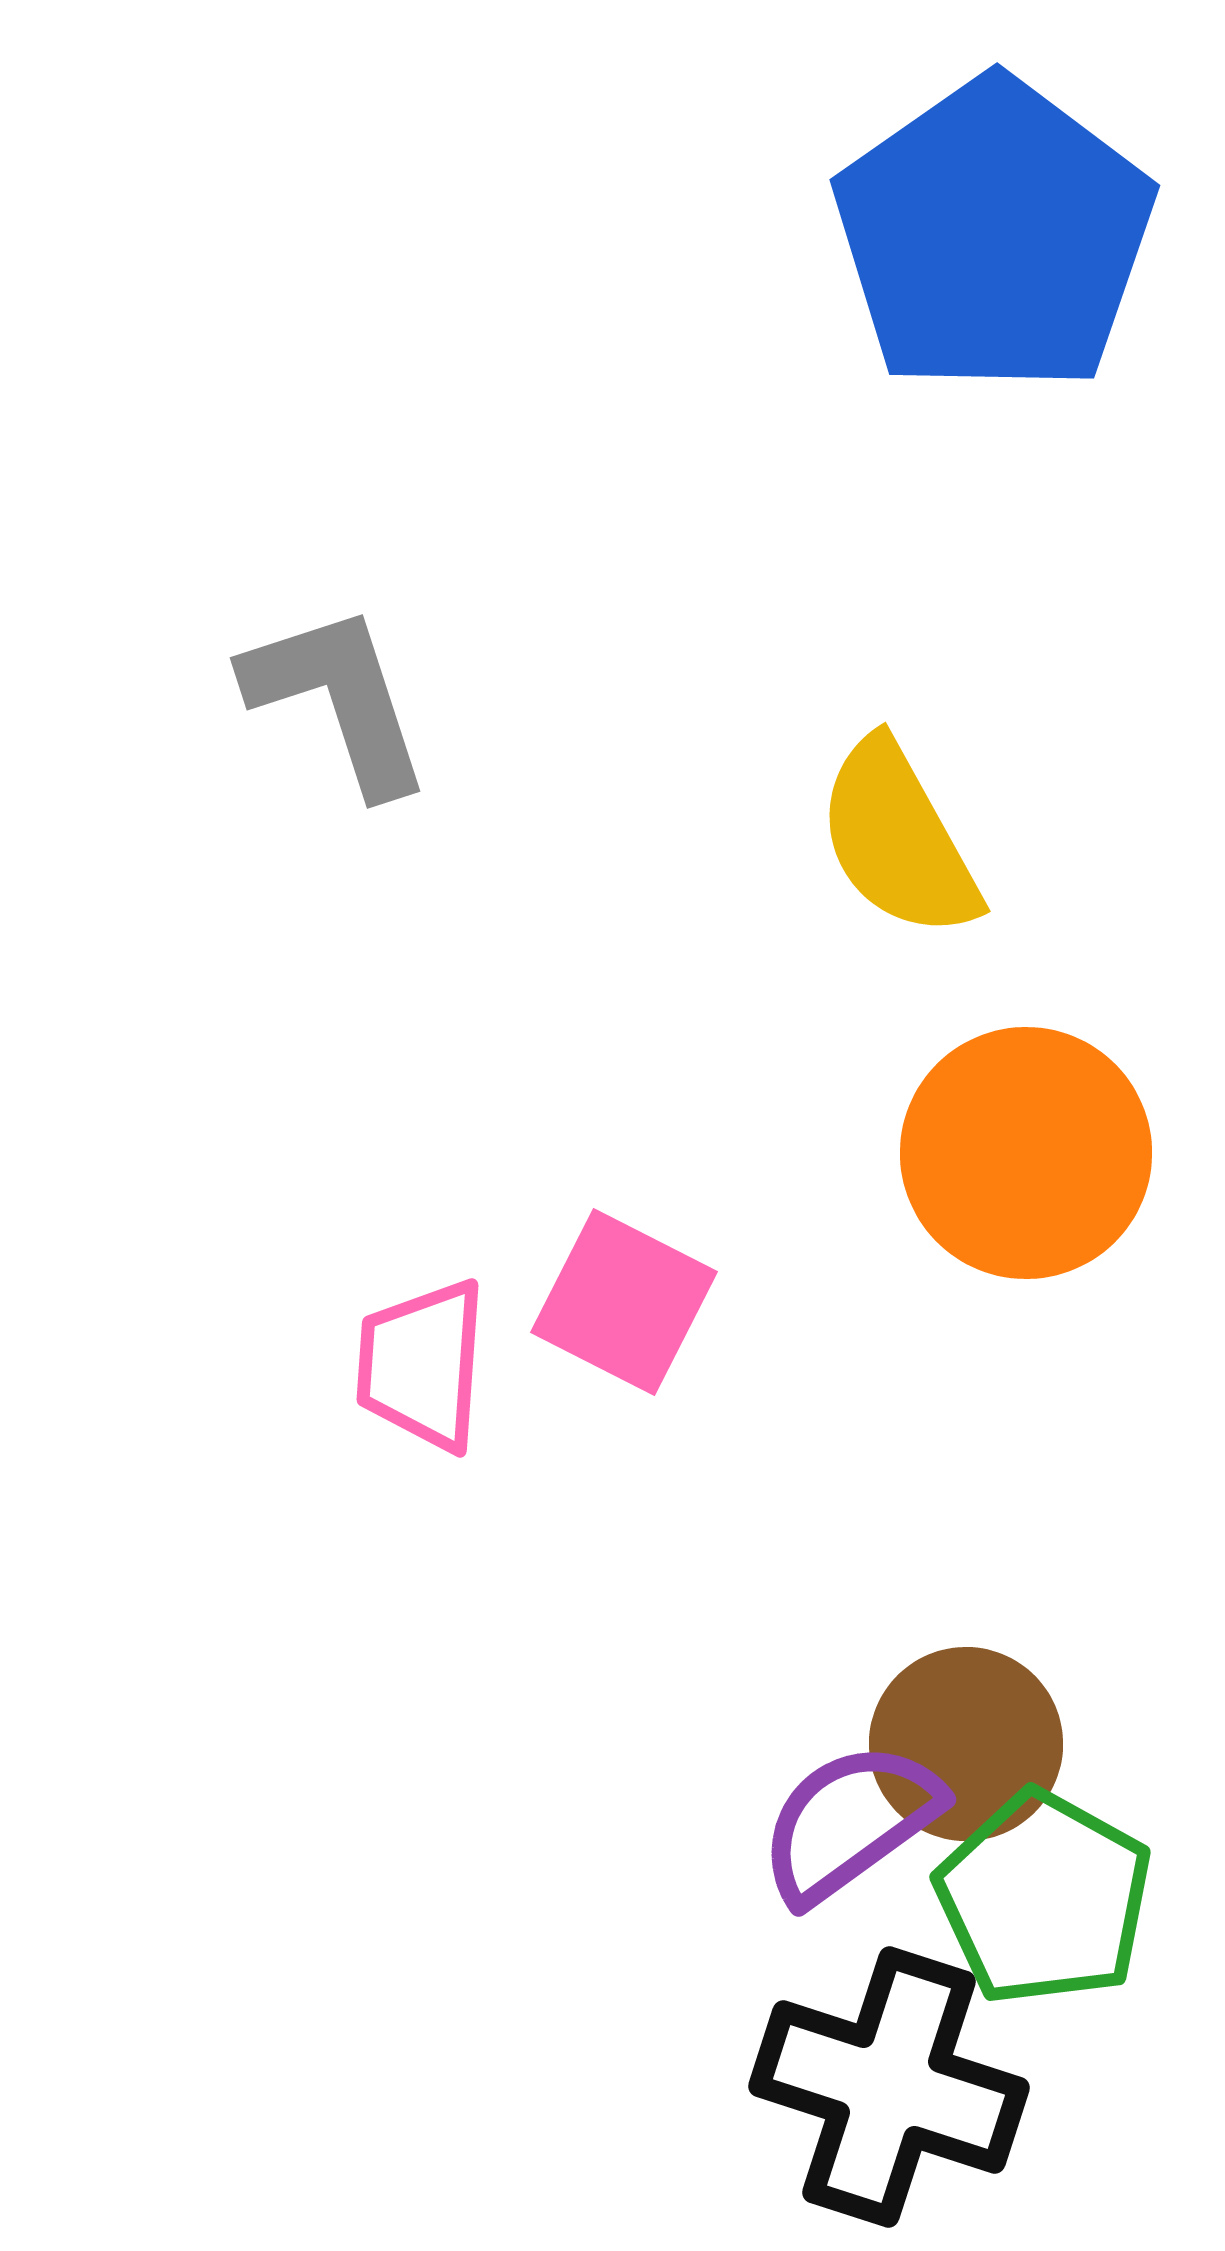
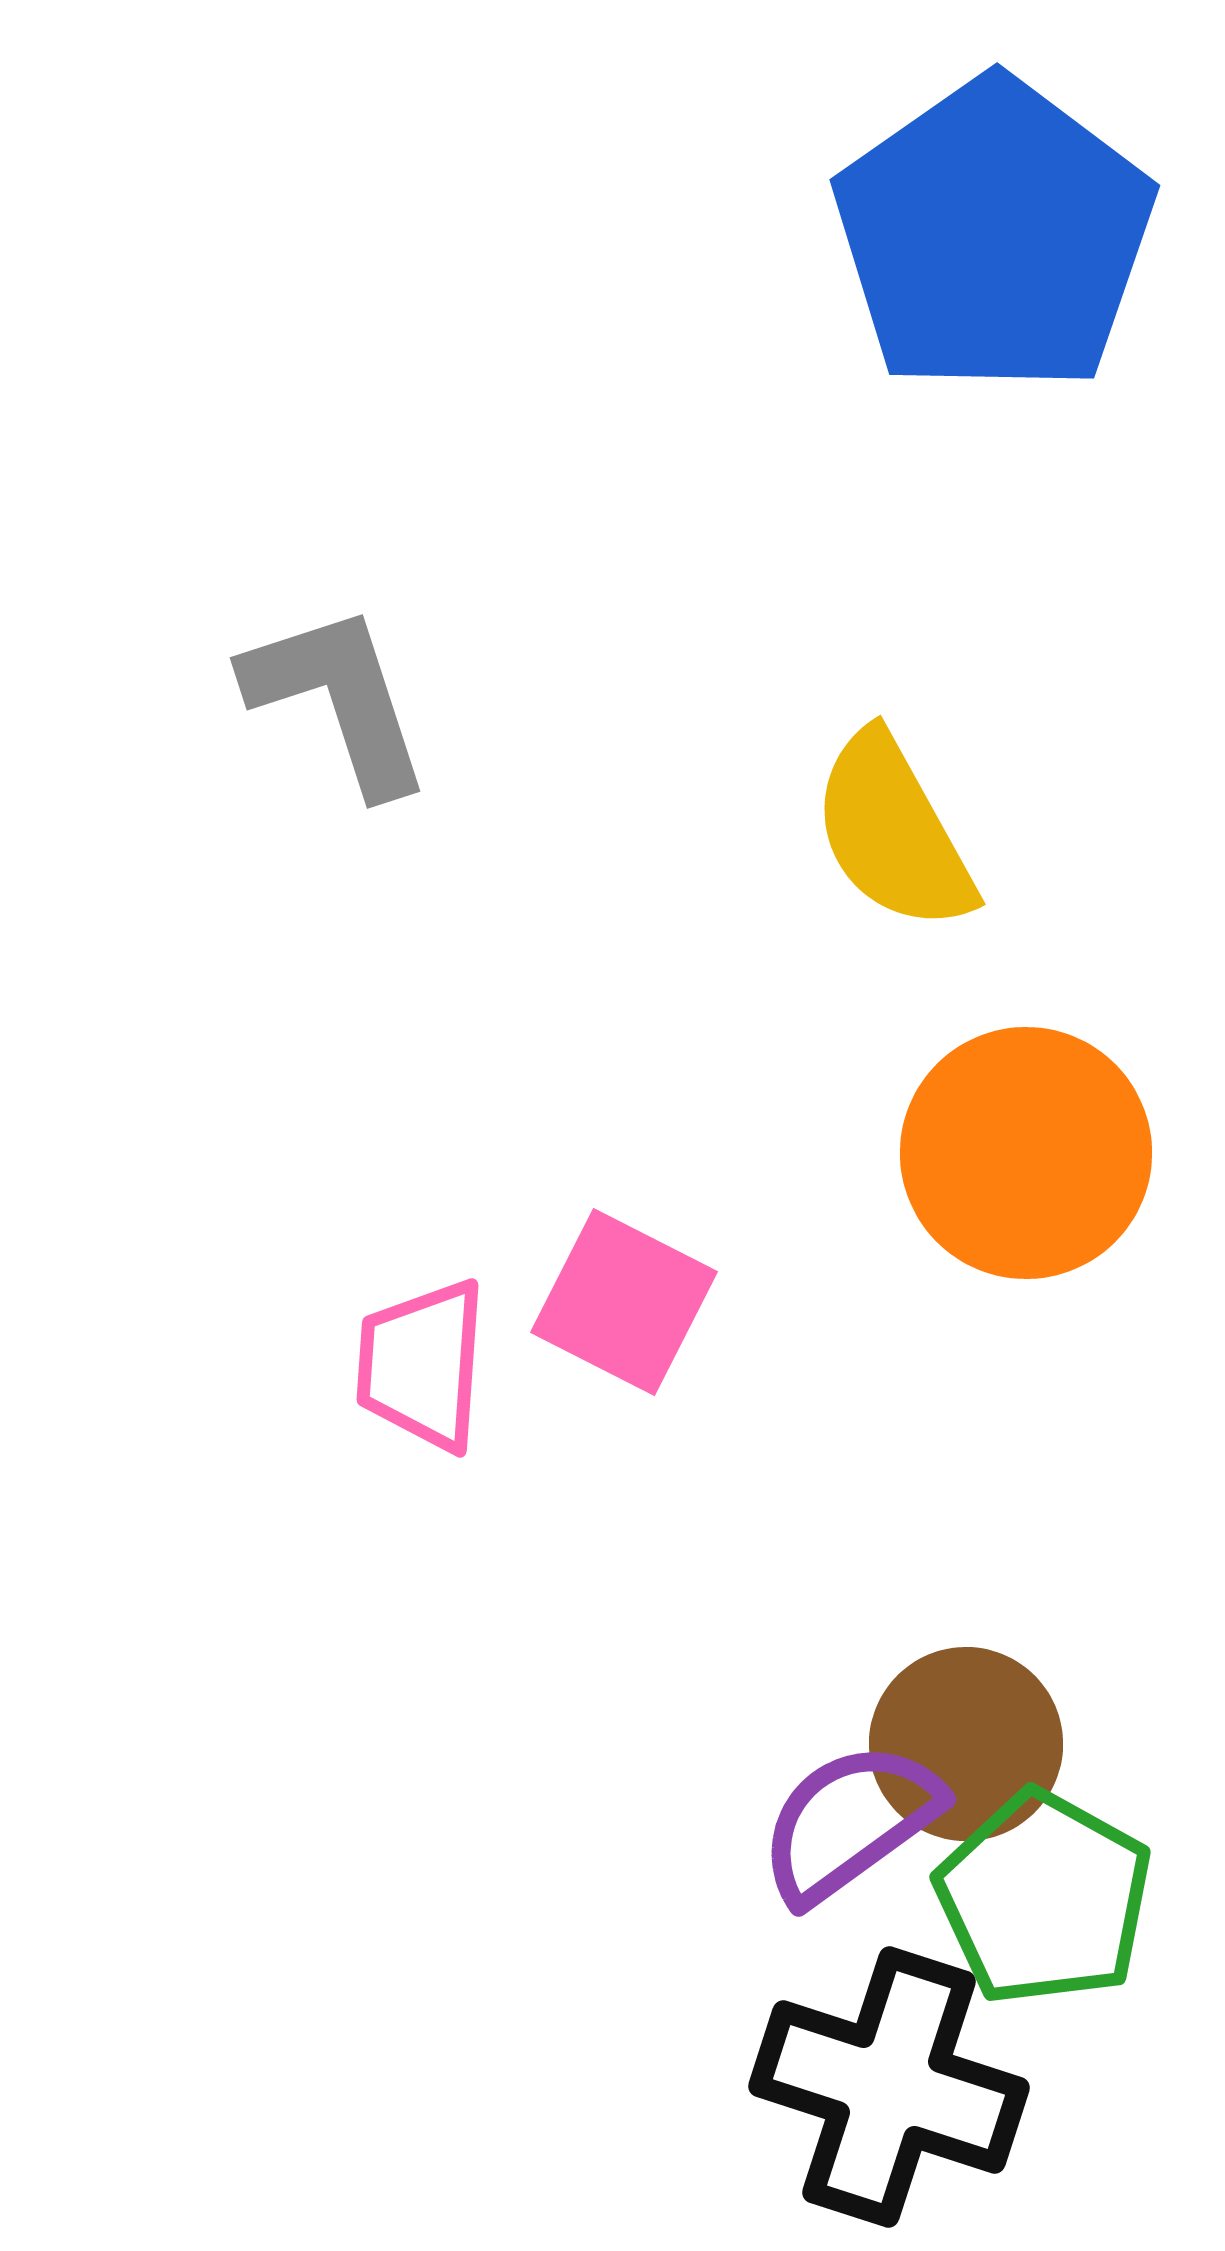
yellow semicircle: moved 5 px left, 7 px up
